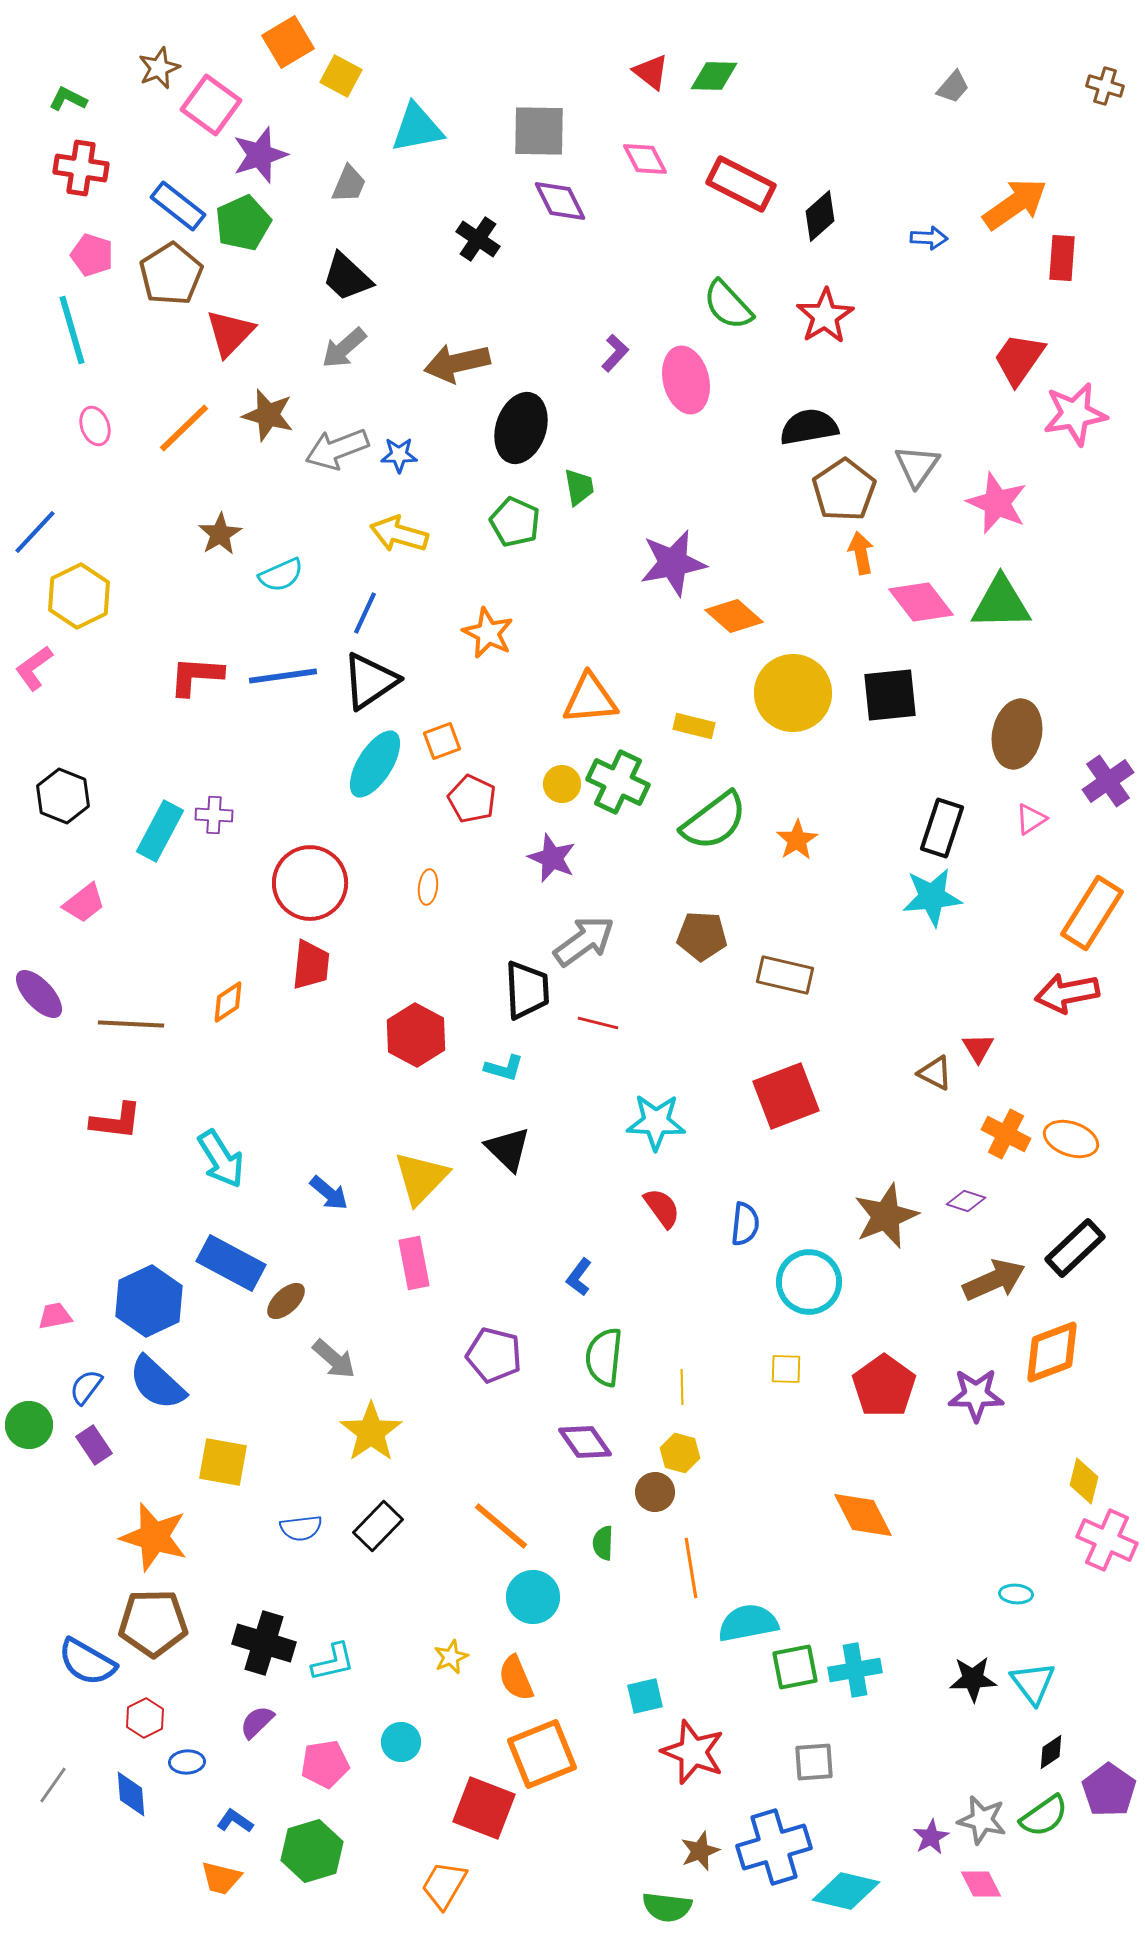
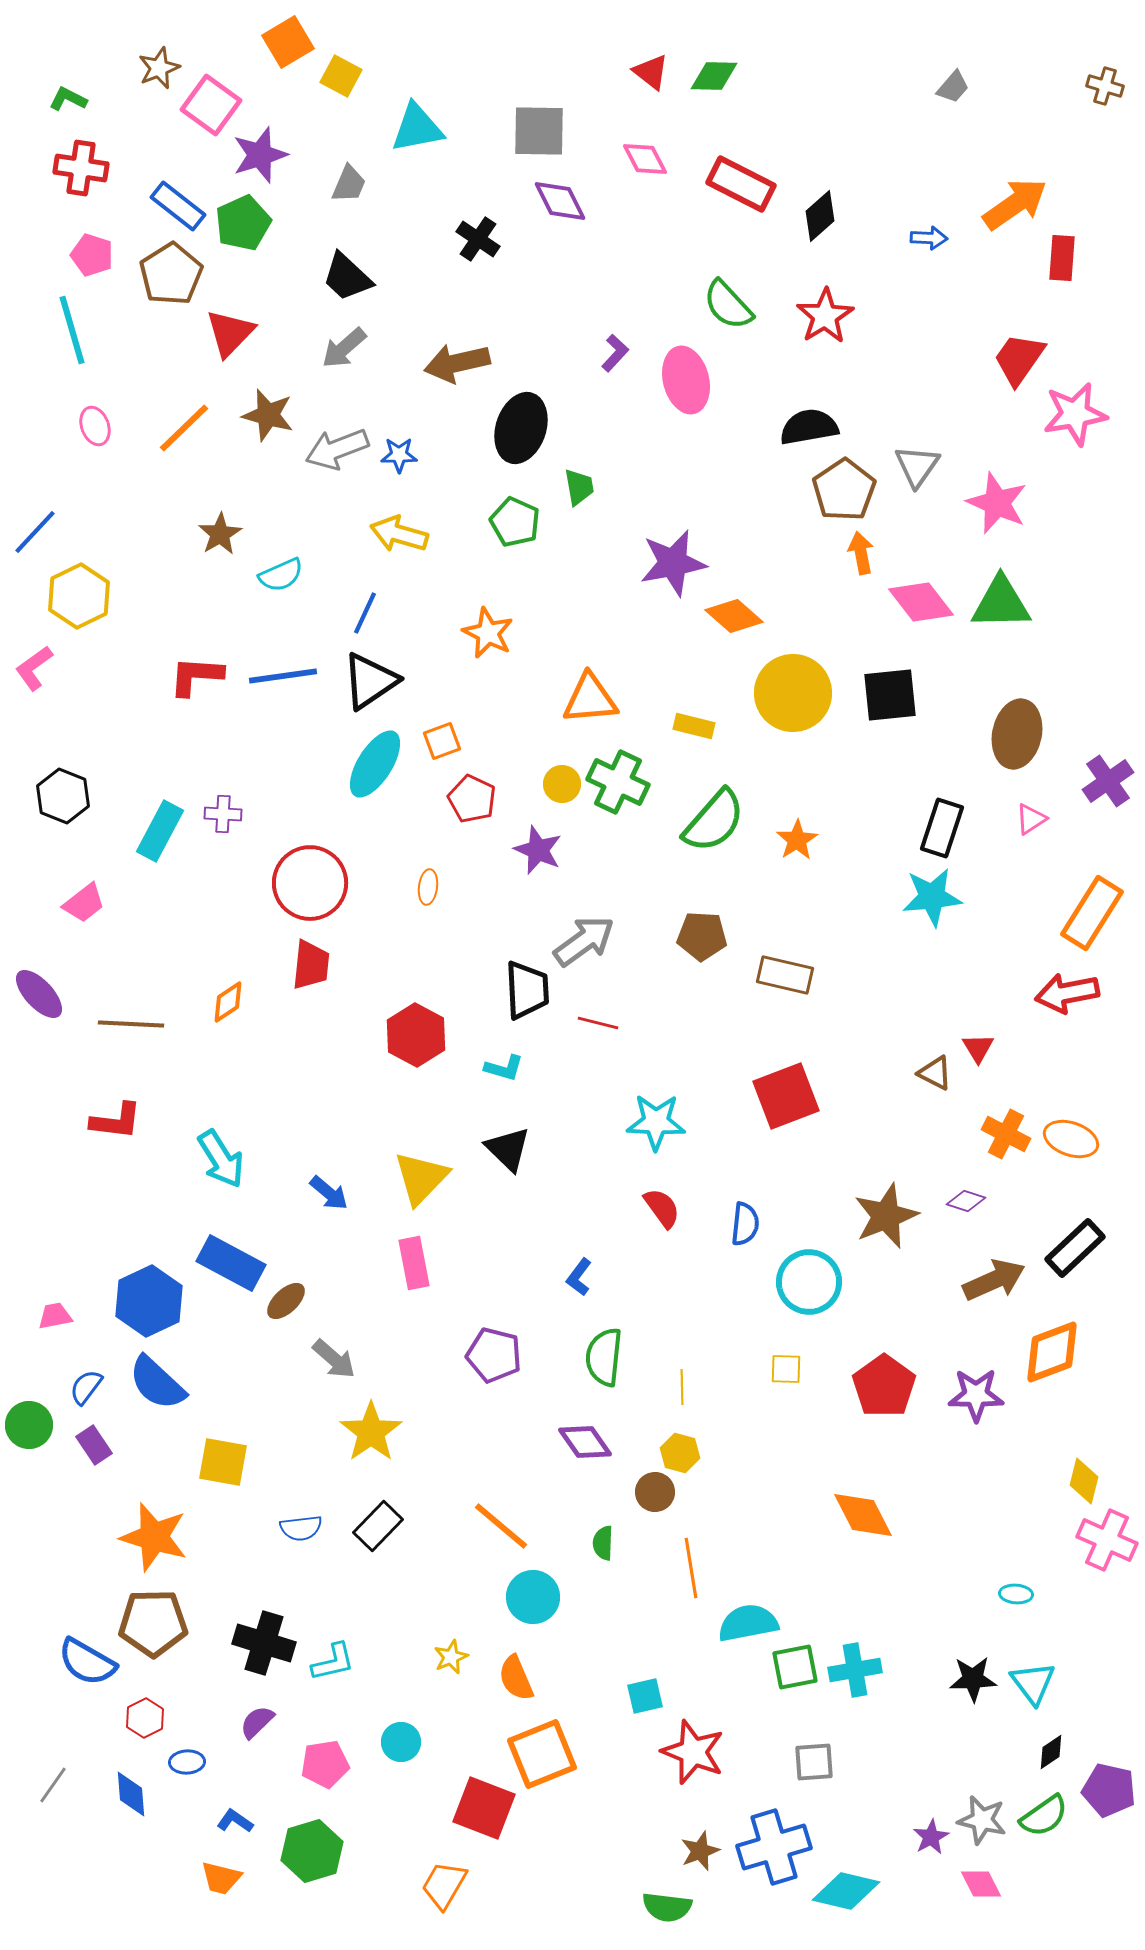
purple cross at (214, 815): moved 9 px right, 1 px up
green semicircle at (714, 821): rotated 12 degrees counterclockwise
purple star at (552, 858): moved 14 px left, 8 px up
purple pentagon at (1109, 1790): rotated 22 degrees counterclockwise
